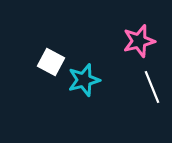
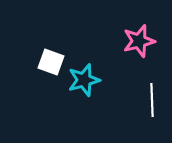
white square: rotated 8 degrees counterclockwise
white line: moved 13 px down; rotated 20 degrees clockwise
